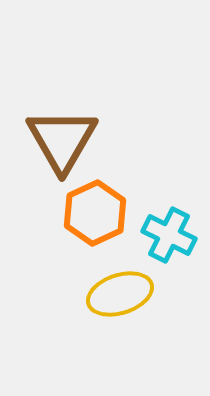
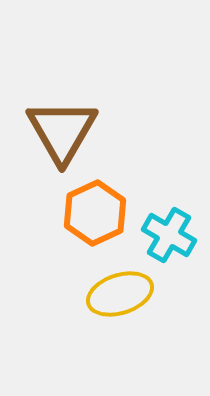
brown triangle: moved 9 px up
cyan cross: rotated 4 degrees clockwise
